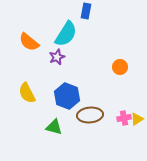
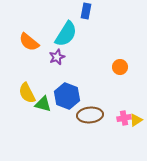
yellow triangle: moved 1 px left, 1 px down
green triangle: moved 11 px left, 23 px up
